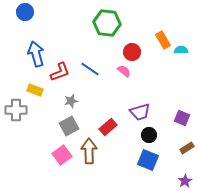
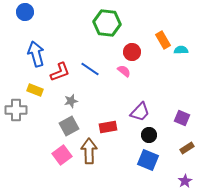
purple trapezoid: rotated 30 degrees counterclockwise
red rectangle: rotated 30 degrees clockwise
